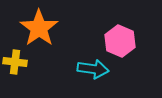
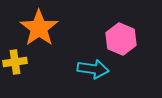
pink hexagon: moved 1 px right, 2 px up
yellow cross: rotated 15 degrees counterclockwise
